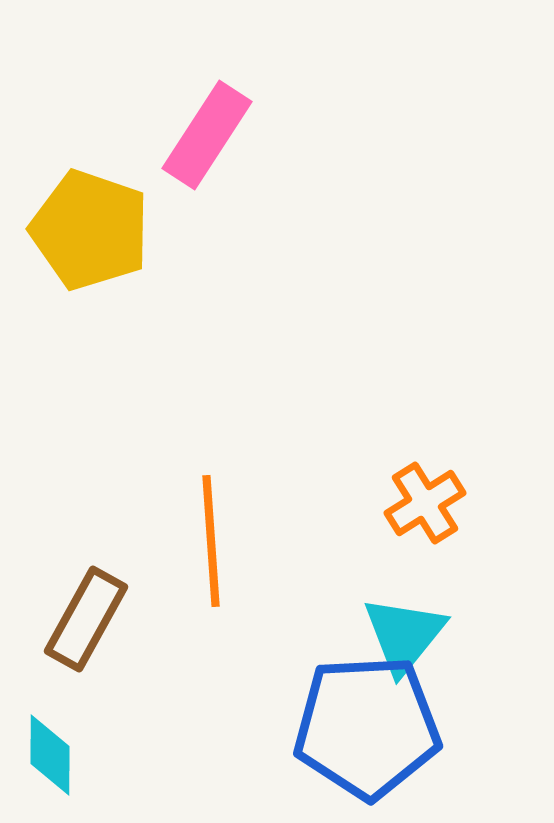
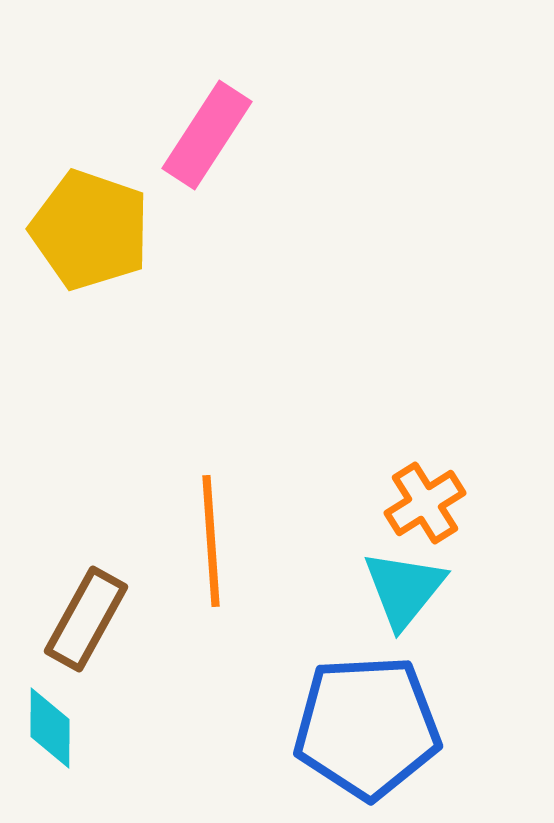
cyan triangle: moved 46 px up
cyan diamond: moved 27 px up
